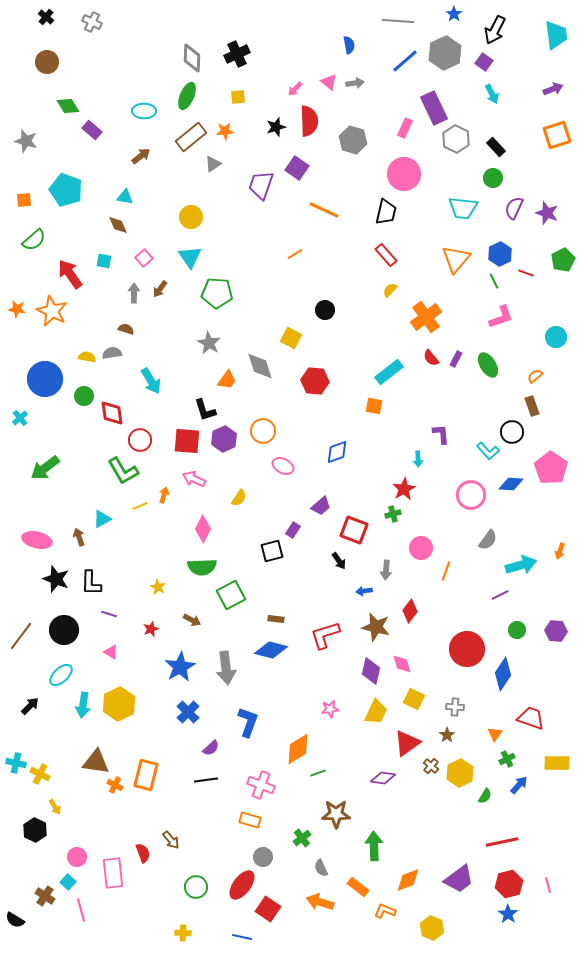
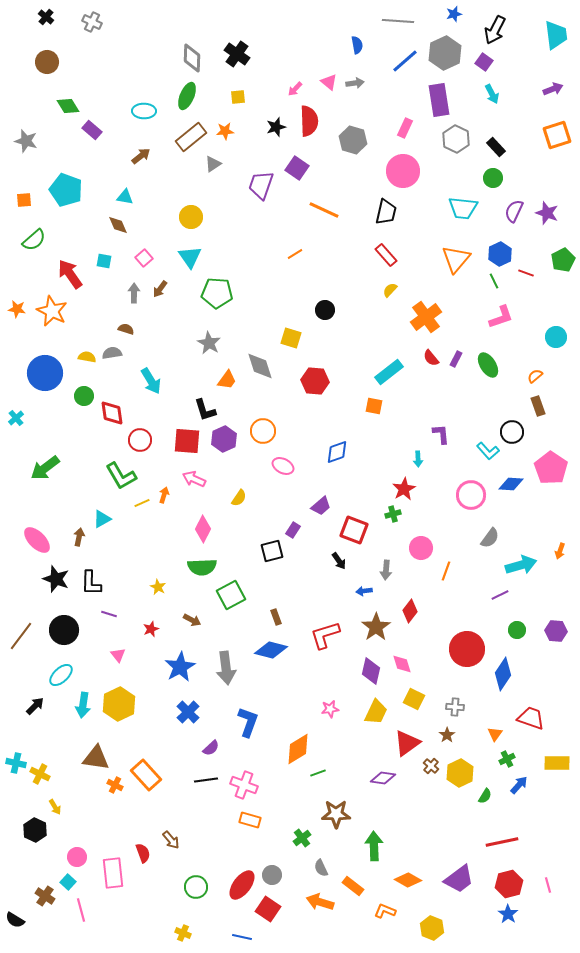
blue star at (454, 14): rotated 21 degrees clockwise
blue semicircle at (349, 45): moved 8 px right
black cross at (237, 54): rotated 30 degrees counterclockwise
purple rectangle at (434, 108): moved 5 px right, 8 px up; rotated 16 degrees clockwise
pink circle at (404, 174): moved 1 px left, 3 px up
purple semicircle at (514, 208): moved 3 px down
yellow square at (291, 338): rotated 10 degrees counterclockwise
blue circle at (45, 379): moved 6 px up
brown rectangle at (532, 406): moved 6 px right
cyan cross at (20, 418): moved 4 px left
green L-shape at (123, 471): moved 2 px left, 5 px down
yellow line at (140, 506): moved 2 px right, 3 px up
brown arrow at (79, 537): rotated 30 degrees clockwise
pink ellipse at (37, 540): rotated 32 degrees clockwise
gray semicircle at (488, 540): moved 2 px right, 2 px up
brown rectangle at (276, 619): moved 2 px up; rotated 63 degrees clockwise
brown star at (376, 627): rotated 24 degrees clockwise
pink triangle at (111, 652): moved 7 px right, 3 px down; rotated 21 degrees clockwise
black arrow at (30, 706): moved 5 px right
brown triangle at (96, 762): moved 4 px up
orange rectangle at (146, 775): rotated 56 degrees counterclockwise
pink cross at (261, 785): moved 17 px left
gray circle at (263, 857): moved 9 px right, 18 px down
orange diamond at (408, 880): rotated 48 degrees clockwise
orange rectangle at (358, 887): moved 5 px left, 1 px up
yellow cross at (183, 933): rotated 21 degrees clockwise
